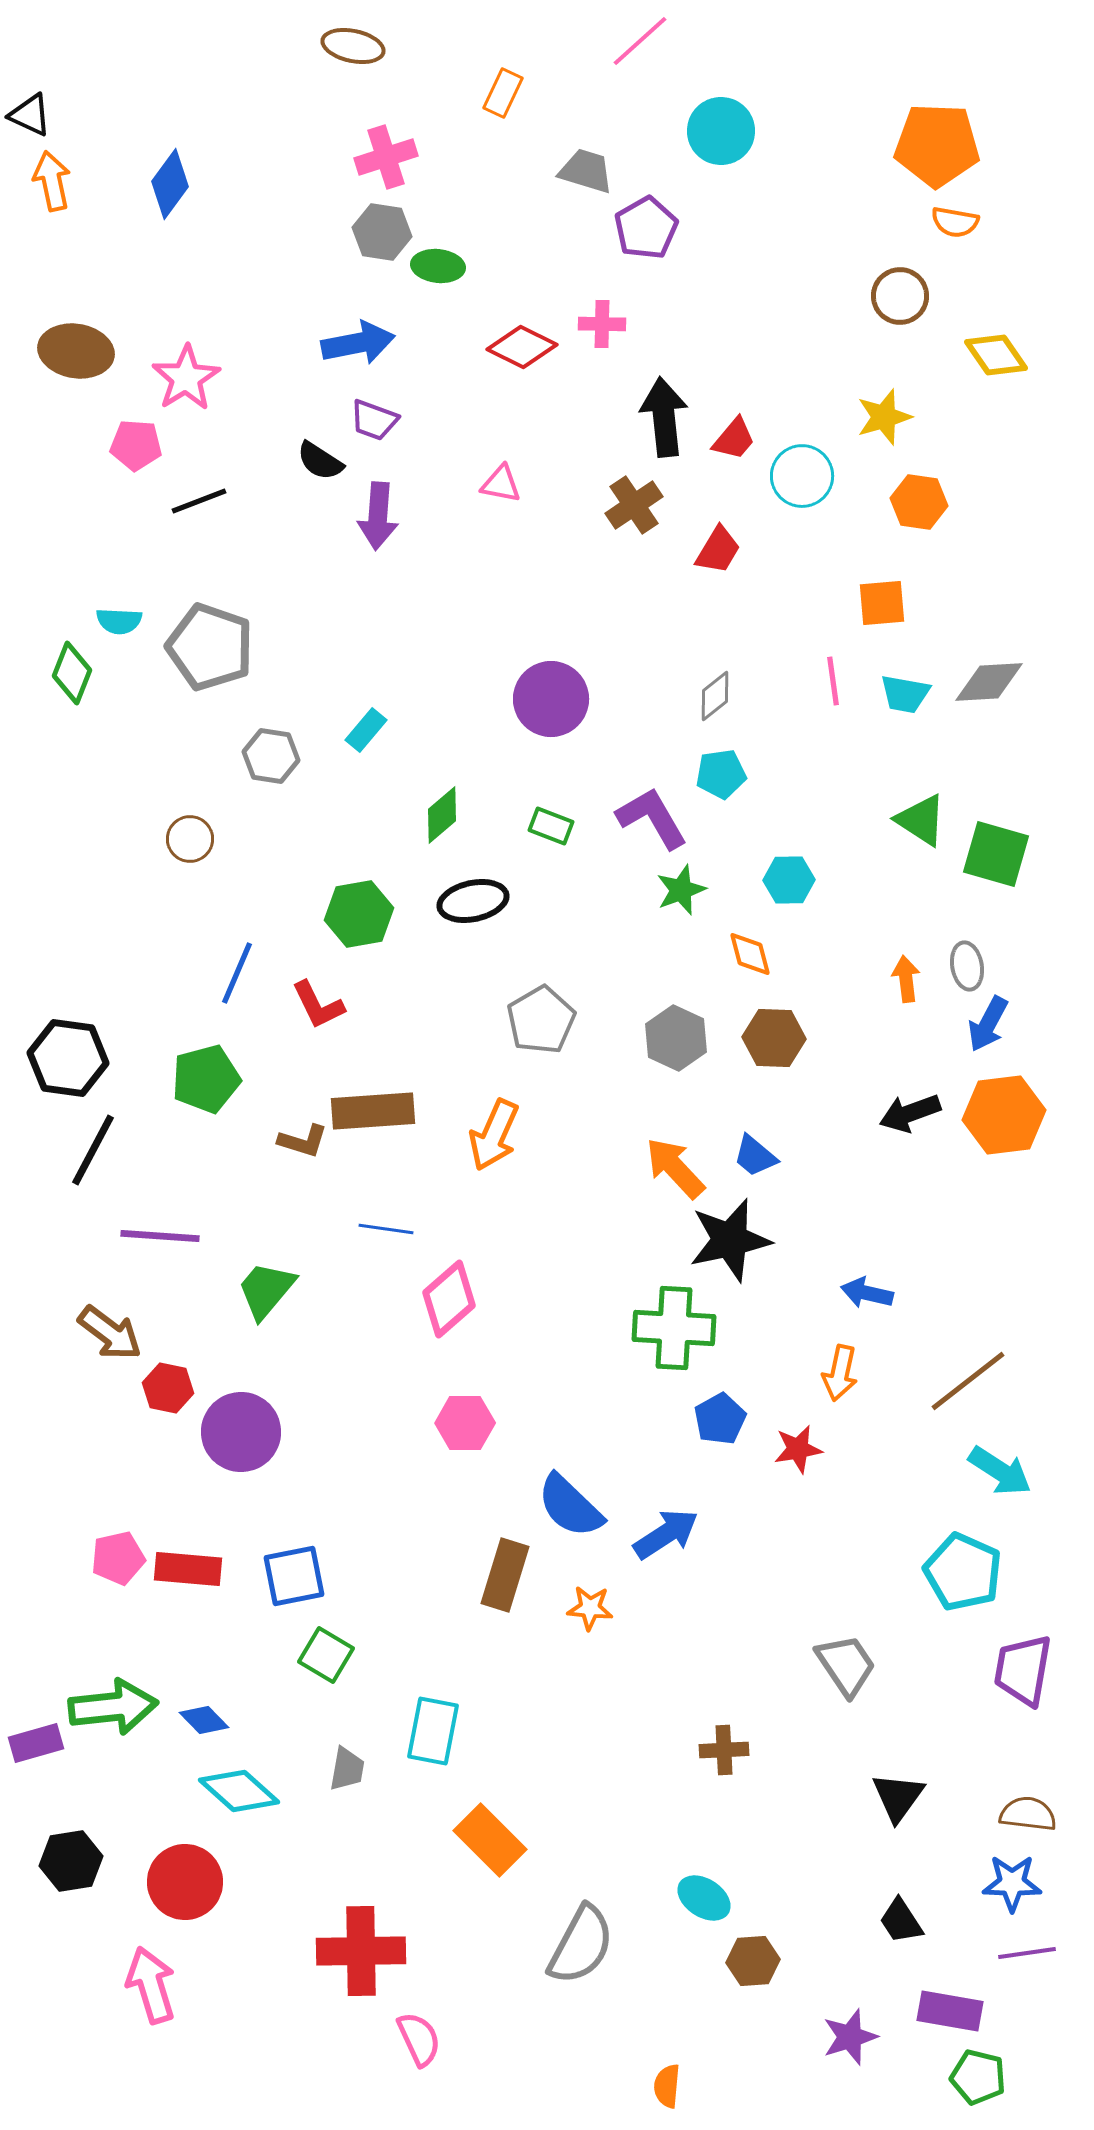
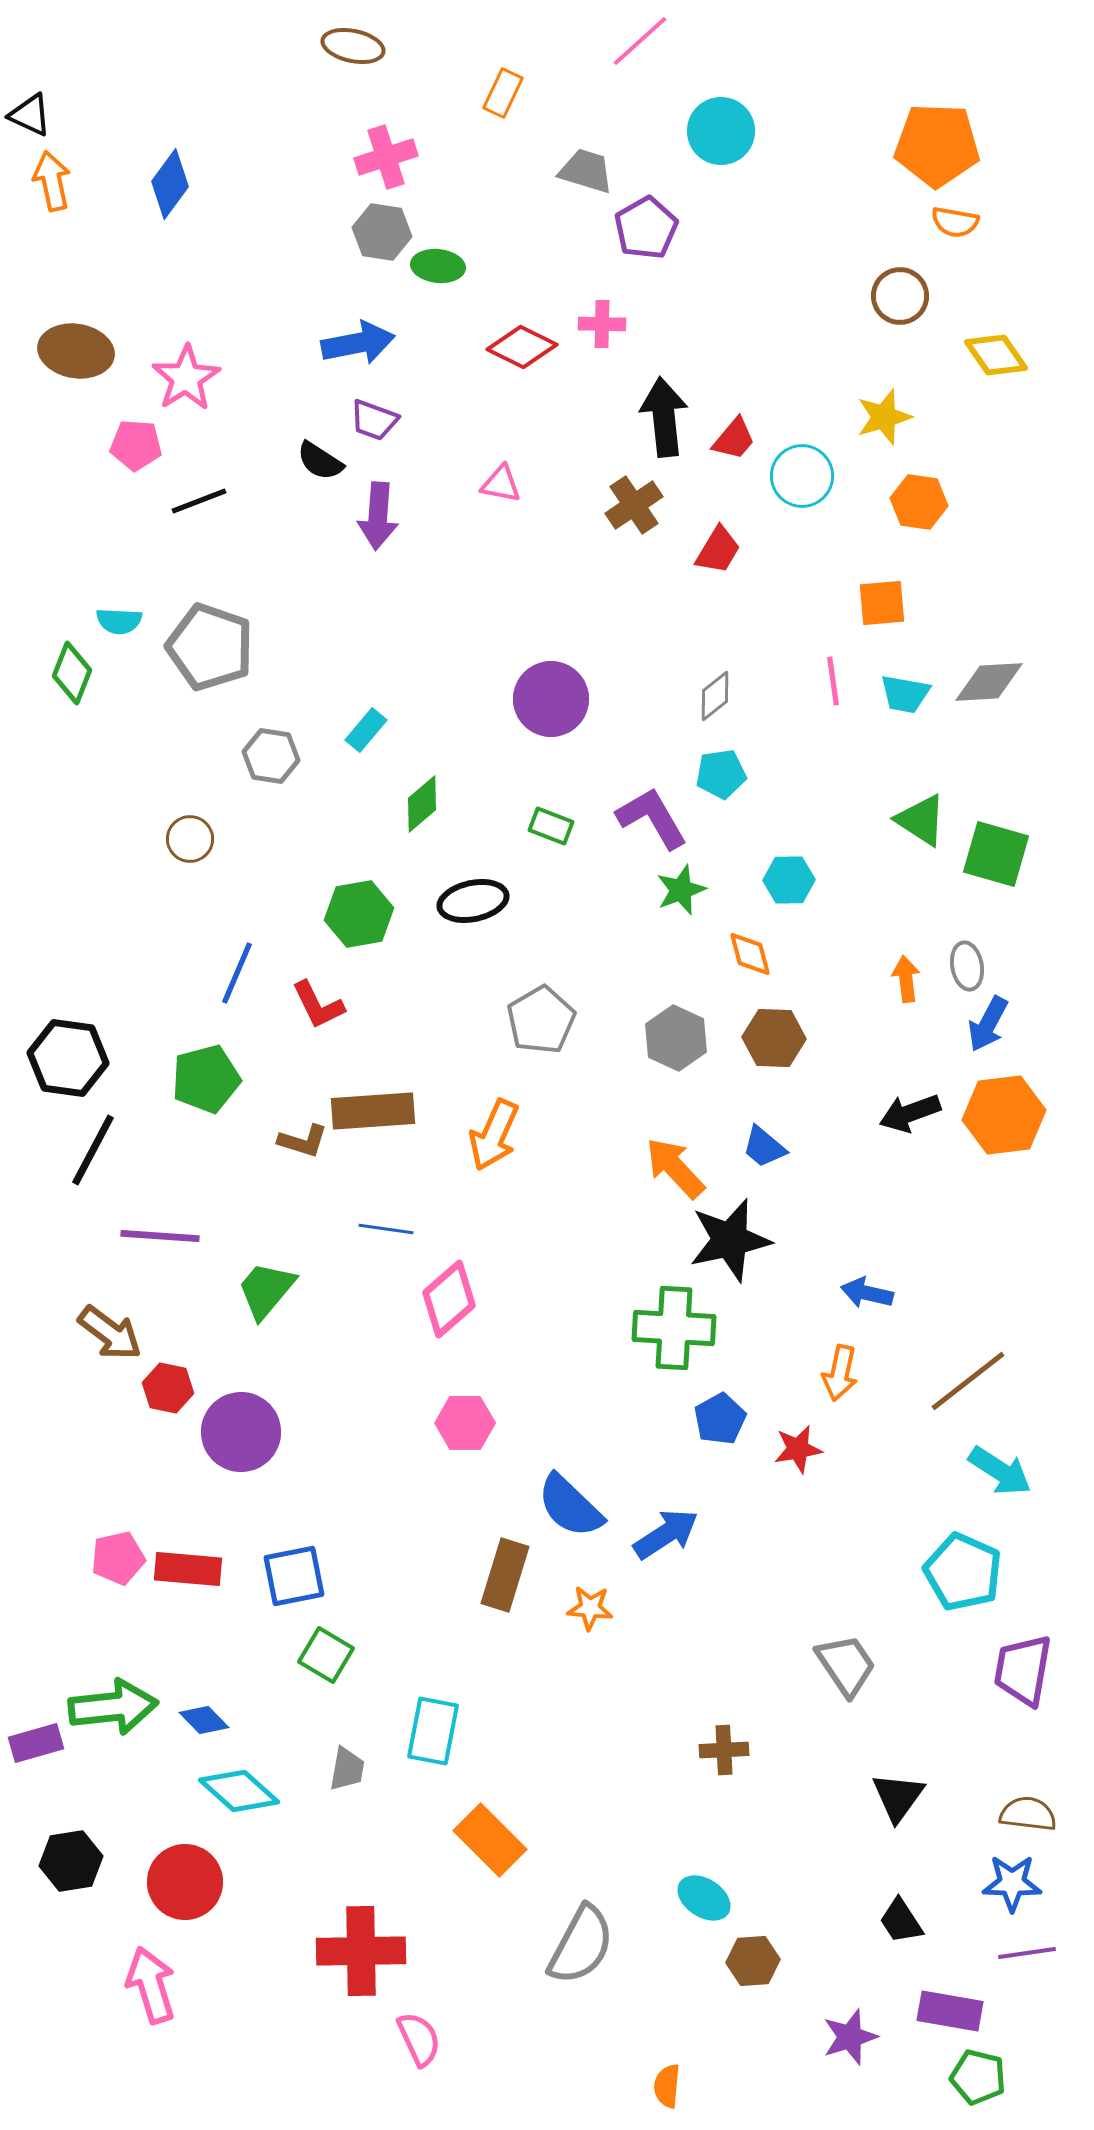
green diamond at (442, 815): moved 20 px left, 11 px up
blue trapezoid at (755, 1156): moved 9 px right, 9 px up
